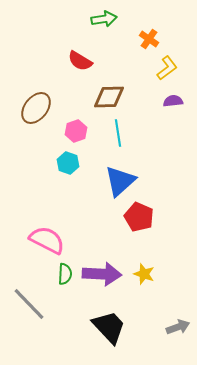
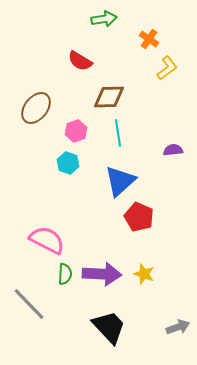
purple semicircle: moved 49 px down
